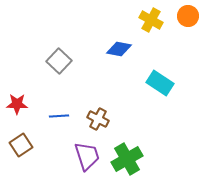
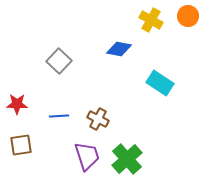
brown square: rotated 25 degrees clockwise
green cross: rotated 12 degrees counterclockwise
